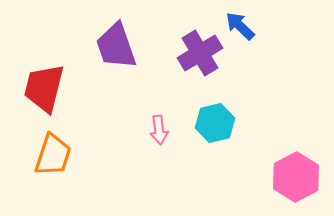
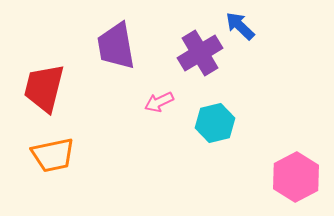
purple trapezoid: rotated 9 degrees clockwise
pink arrow: moved 28 px up; rotated 72 degrees clockwise
orange trapezoid: rotated 60 degrees clockwise
